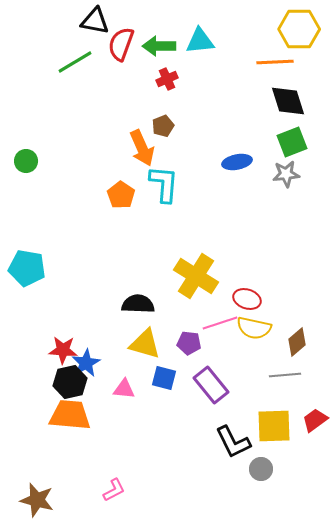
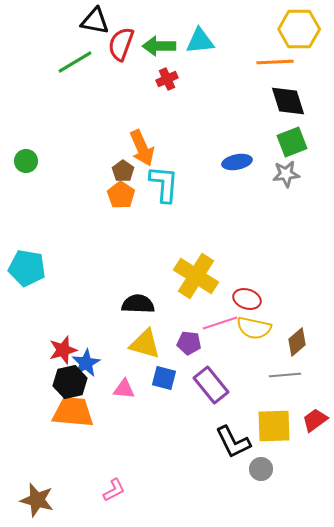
brown pentagon: moved 40 px left, 45 px down; rotated 15 degrees counterclockwise
red star: rotated 20 degrees counterclockwise
orange trapezoid: moved 3 px right, 3 px up
